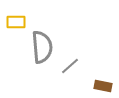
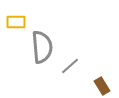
brown rectangle: moved 1 px left; rotated 48 degrees clockwise
